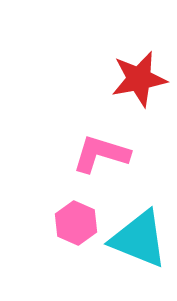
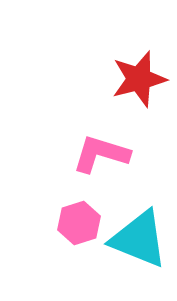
red star: rotated 4 degrees counterclockwise
pink hexagon: moved 3 px right; rotated 18 degrees clockwise
